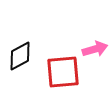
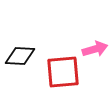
black diamond: rotated 32 degrees clockwise
